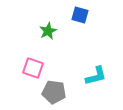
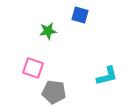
green star: rotated 18 degrees clockwise
cyan L-shape: moved 11 px right
